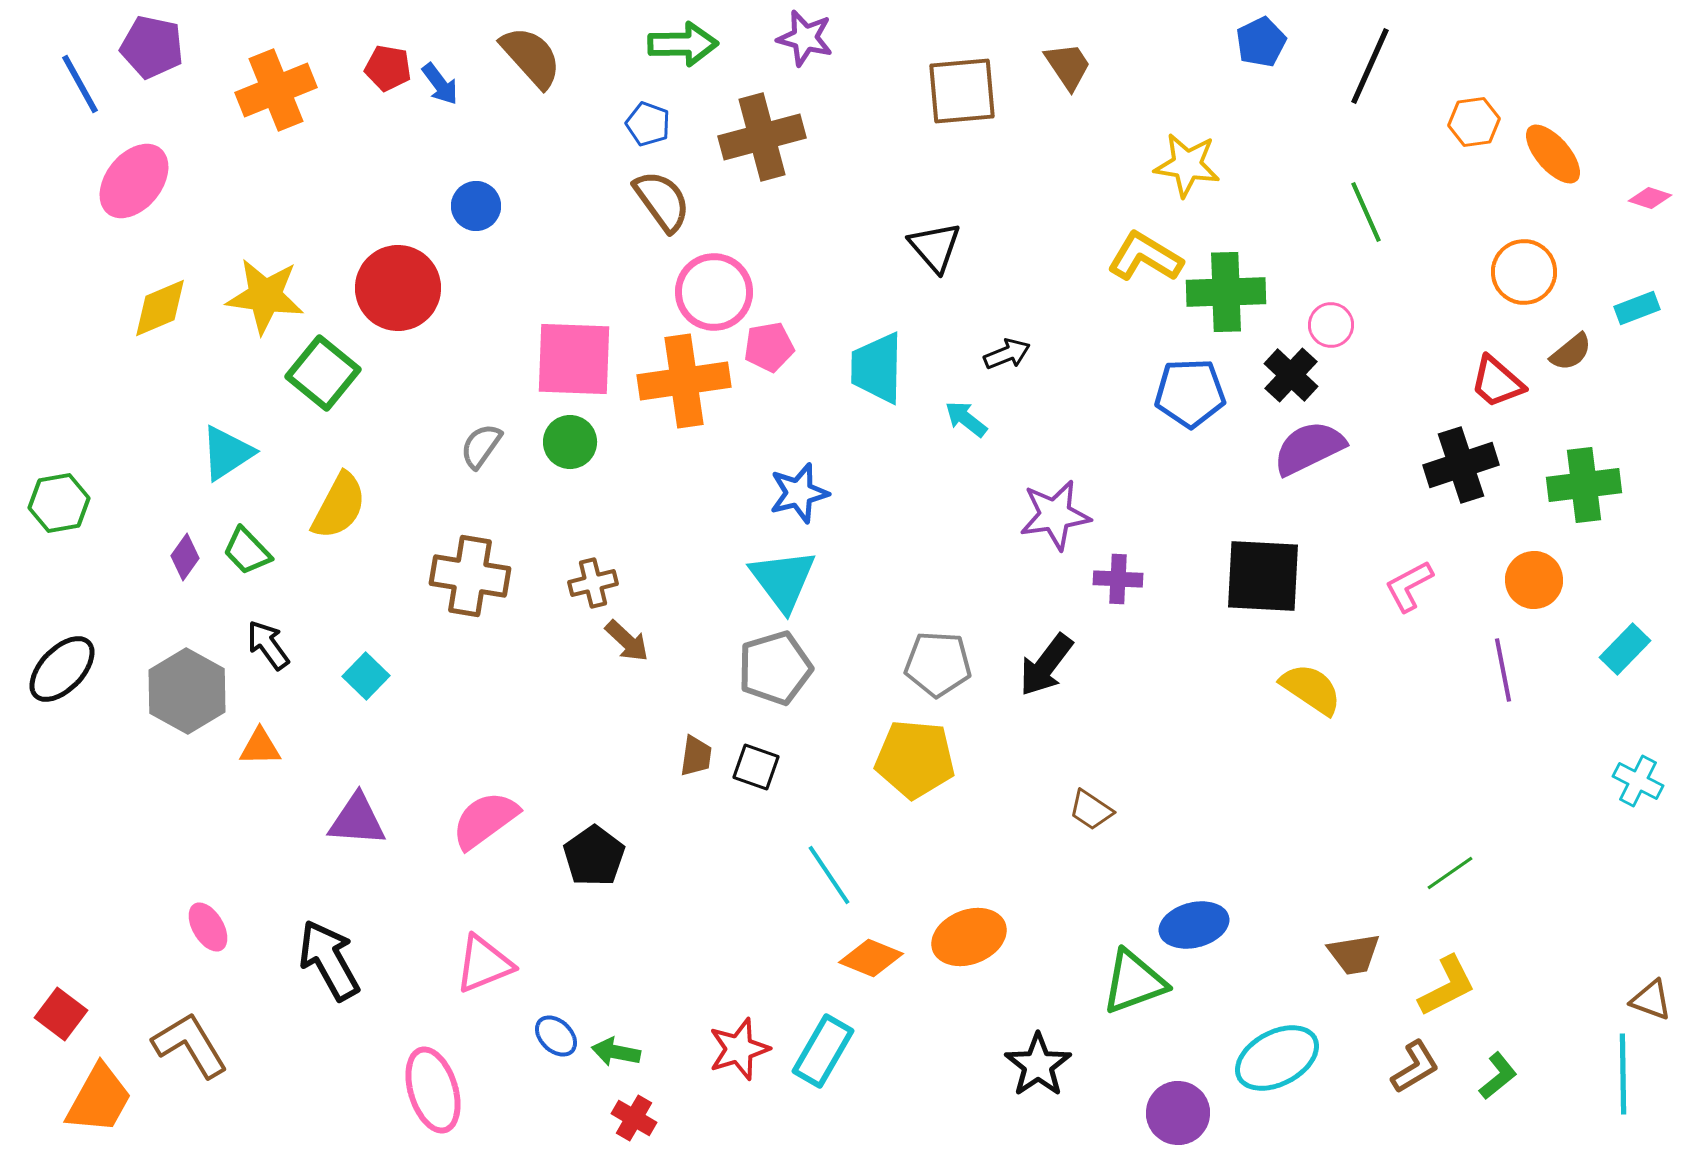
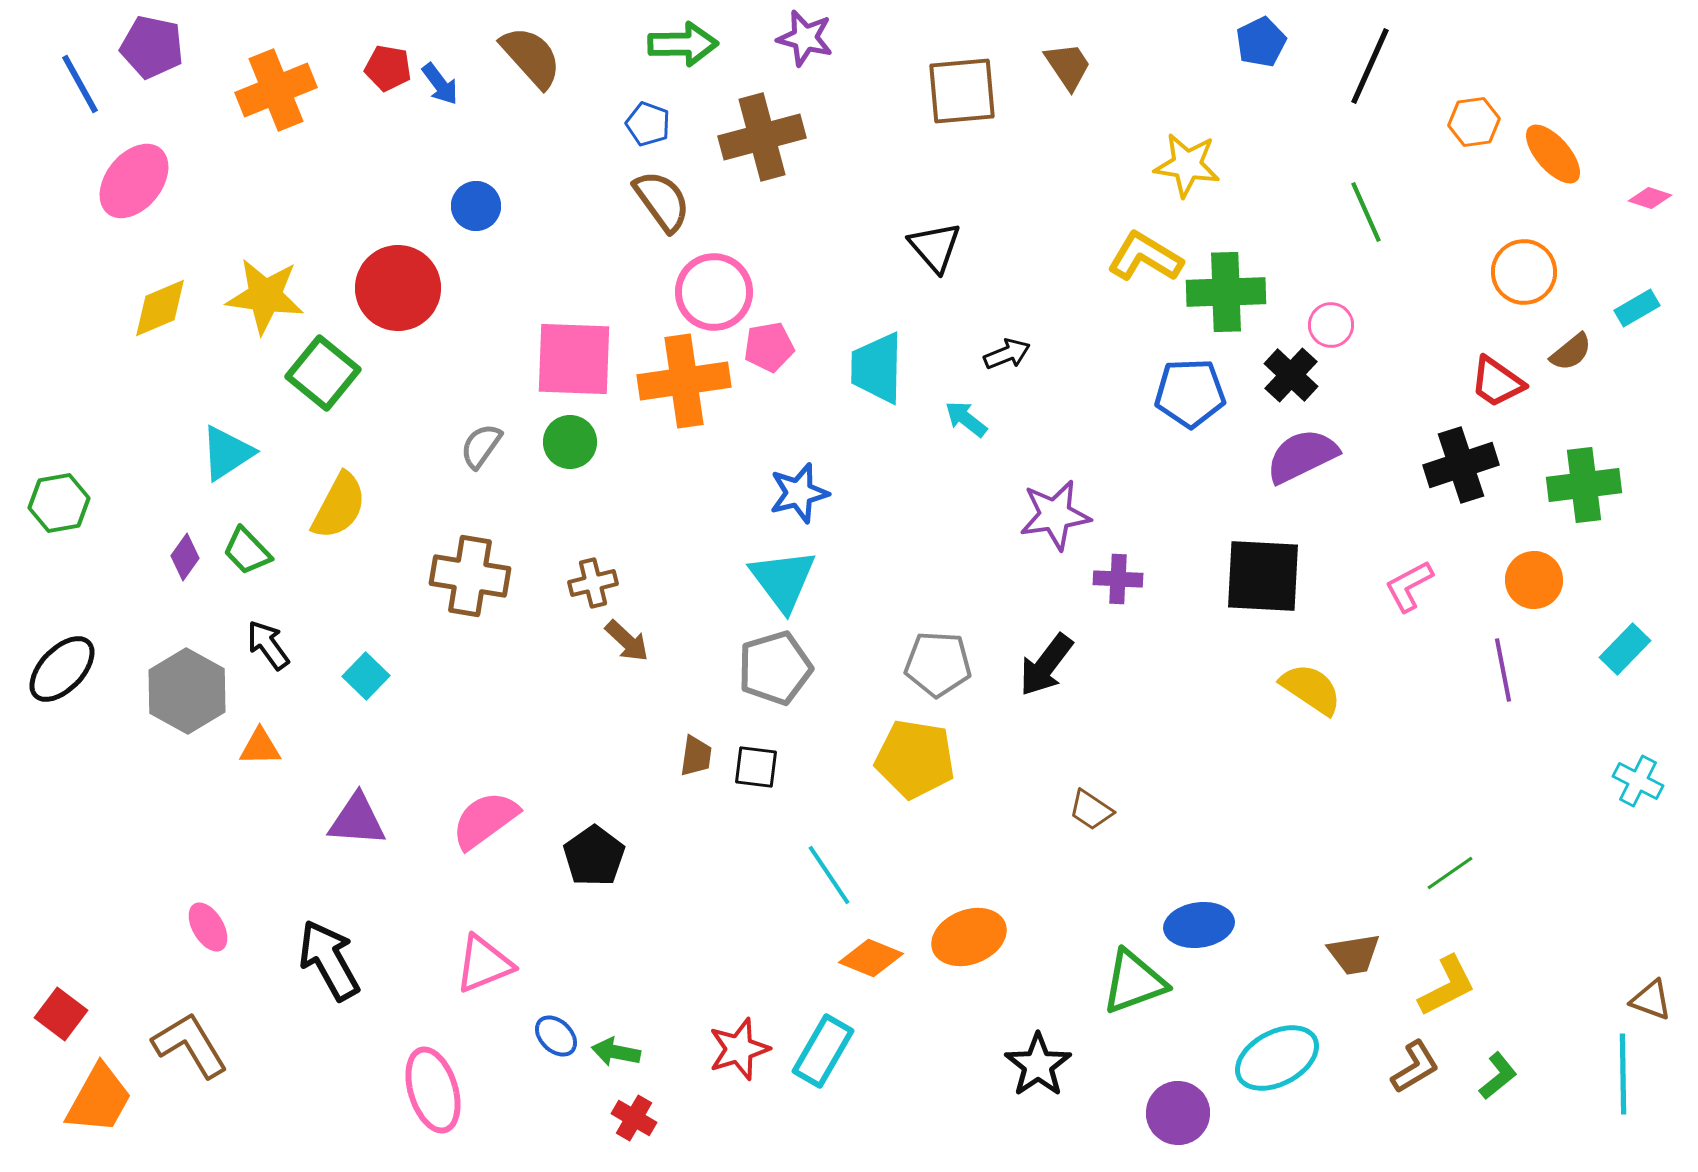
cyan rectangle at (1637, 308): rotated 9 degrees counterclockwise
red trapezoid at (1497, 382): rotated 6 degrees counterclockwise
purple semicircle at (1309, 448): moved 7 px left, 8 px down
yellow pentagon at (915, 759): rotated 4 degrees clockwise
black square at (756, 767): rotated 12 degrees counterclockwise
blue ellipse at (1194, 925): moved 5 px right; rotated 6 degrees clockwise
